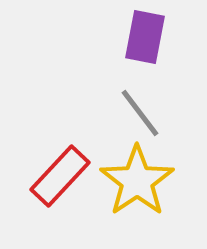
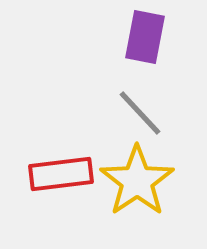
gray line: rotated 6 degrees counterclockwise
red rectangle: moved 1 px right, 2 px up; rotated 40 degrees clockwise
